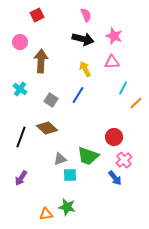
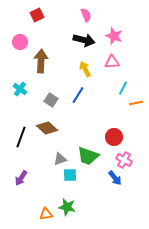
black arrow: moved 1 px right, 1 px down
orange line: rotated 32 degrees clockwise
pink cross: rotated 21 degrees counterclockwise
